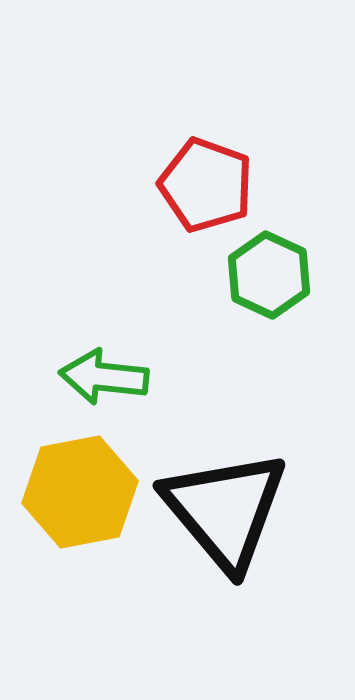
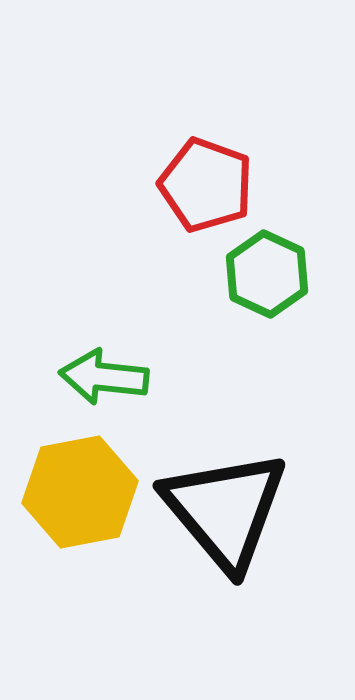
green hexagon: moved 2 px left, 1 px up
